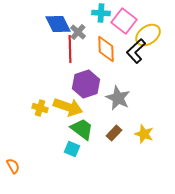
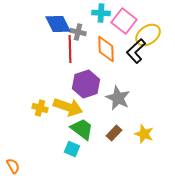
gray cross: rotated 28 degrees counterclockwise
